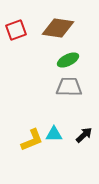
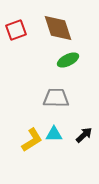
brown diamond: rotated 64 degrees clockwise
gray trapezoid: moved 13 px left, 11 px down
yellow L-shape: rotated 10 degrees counterclockwise
